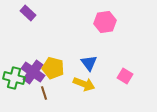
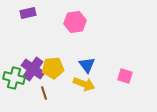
purple rectangle: rotated 56 degrees counterclockwise
pink hexagon: moved 30 px left
blue triangle: moved 2 px left, 2 px down
yellow pentagon: rotated 20 degrees counterclockwise
purple cross: moved 3 px up
pink square: rotated 14 degrees counterclockwise
